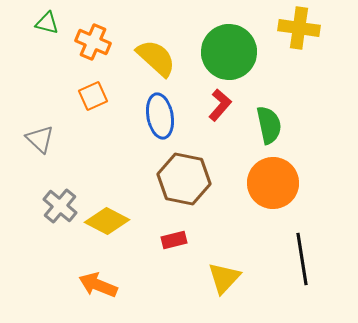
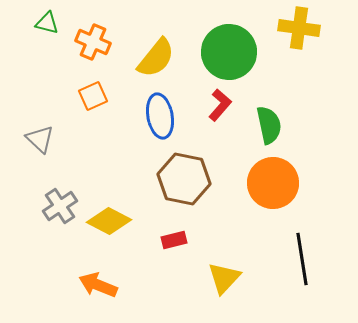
yellow semicircle: rotated 87 degrees clockwise
gray cross: rotated 16 degrees clockwise
yellow diamond: moved 2 px right
